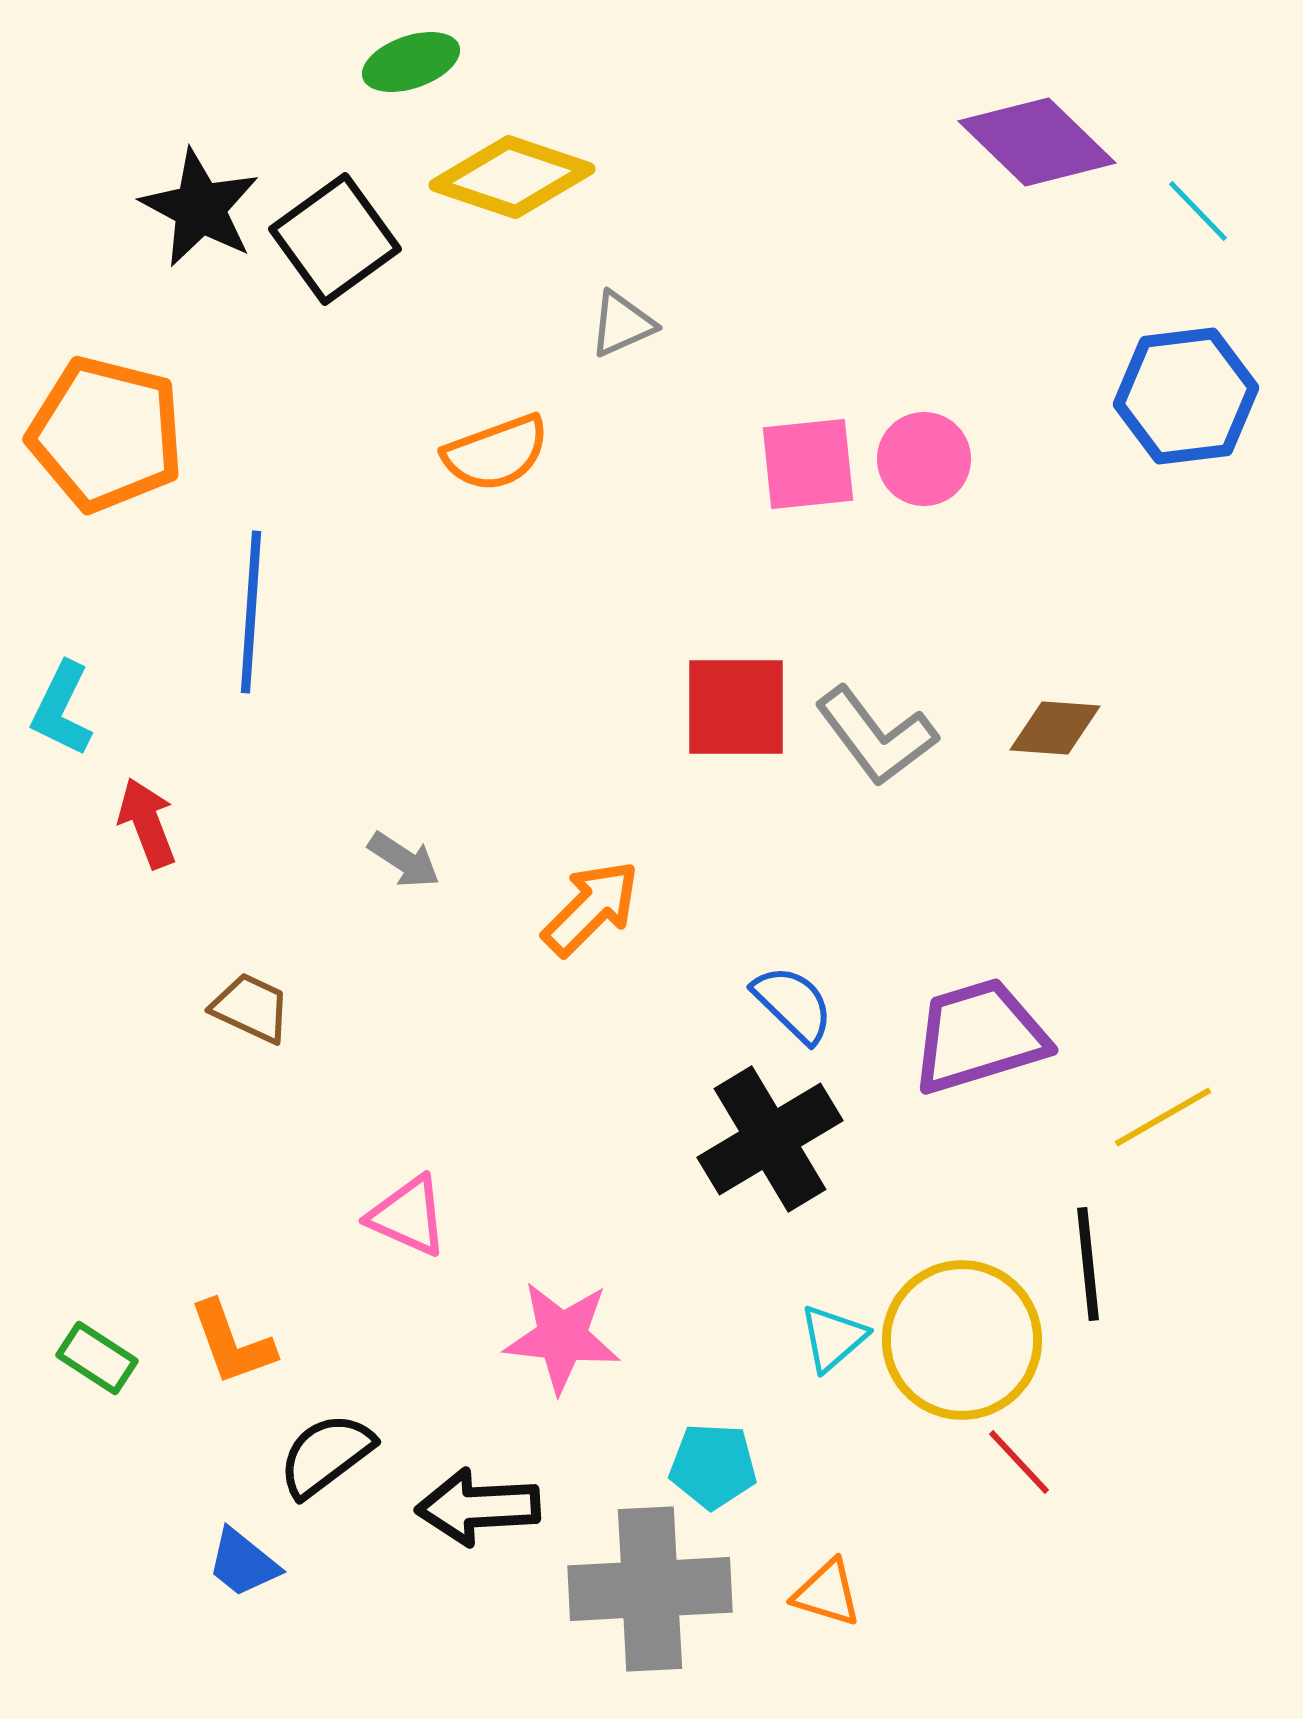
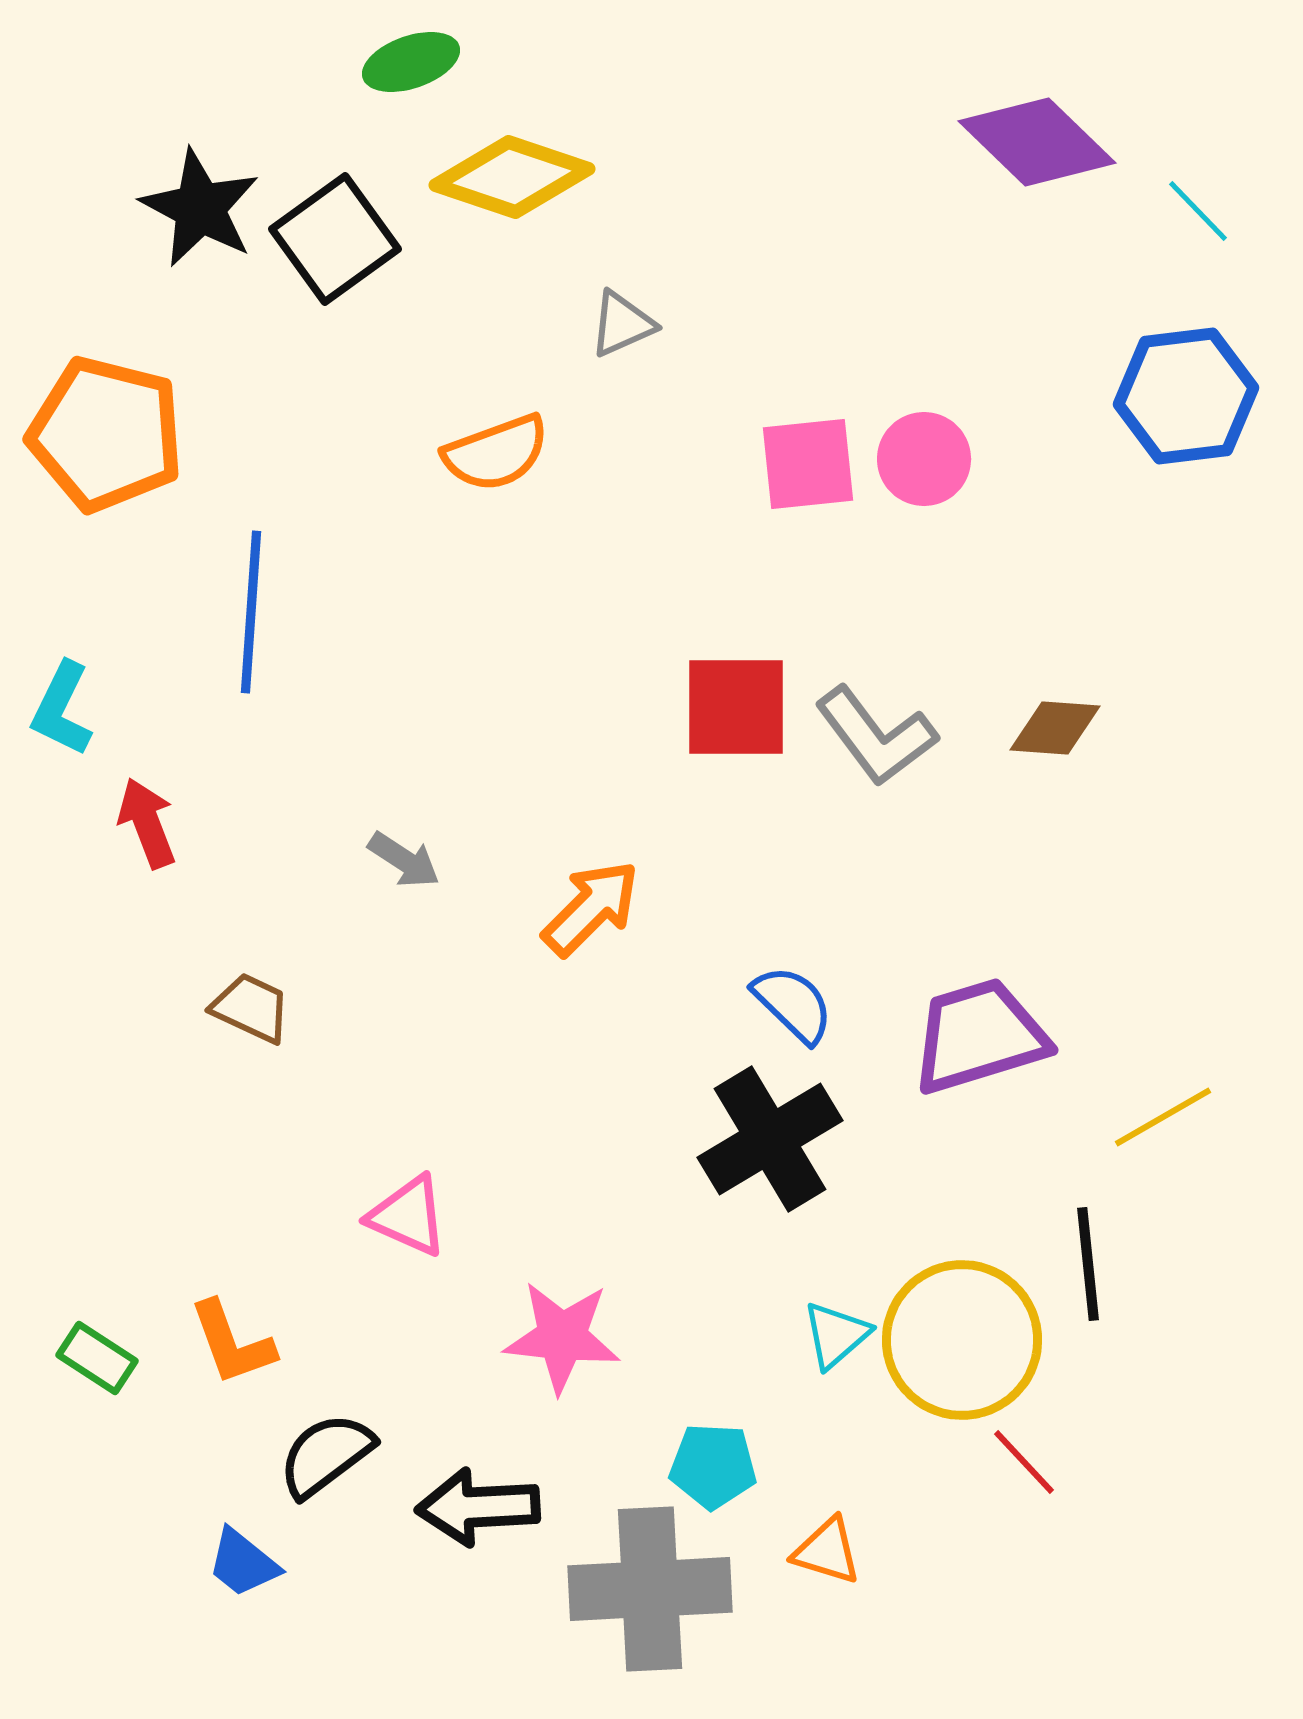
cyan triangle: moved 3 px right, 3 px up
red line: moved 5 px right
orange triangle: moved 42 px up
